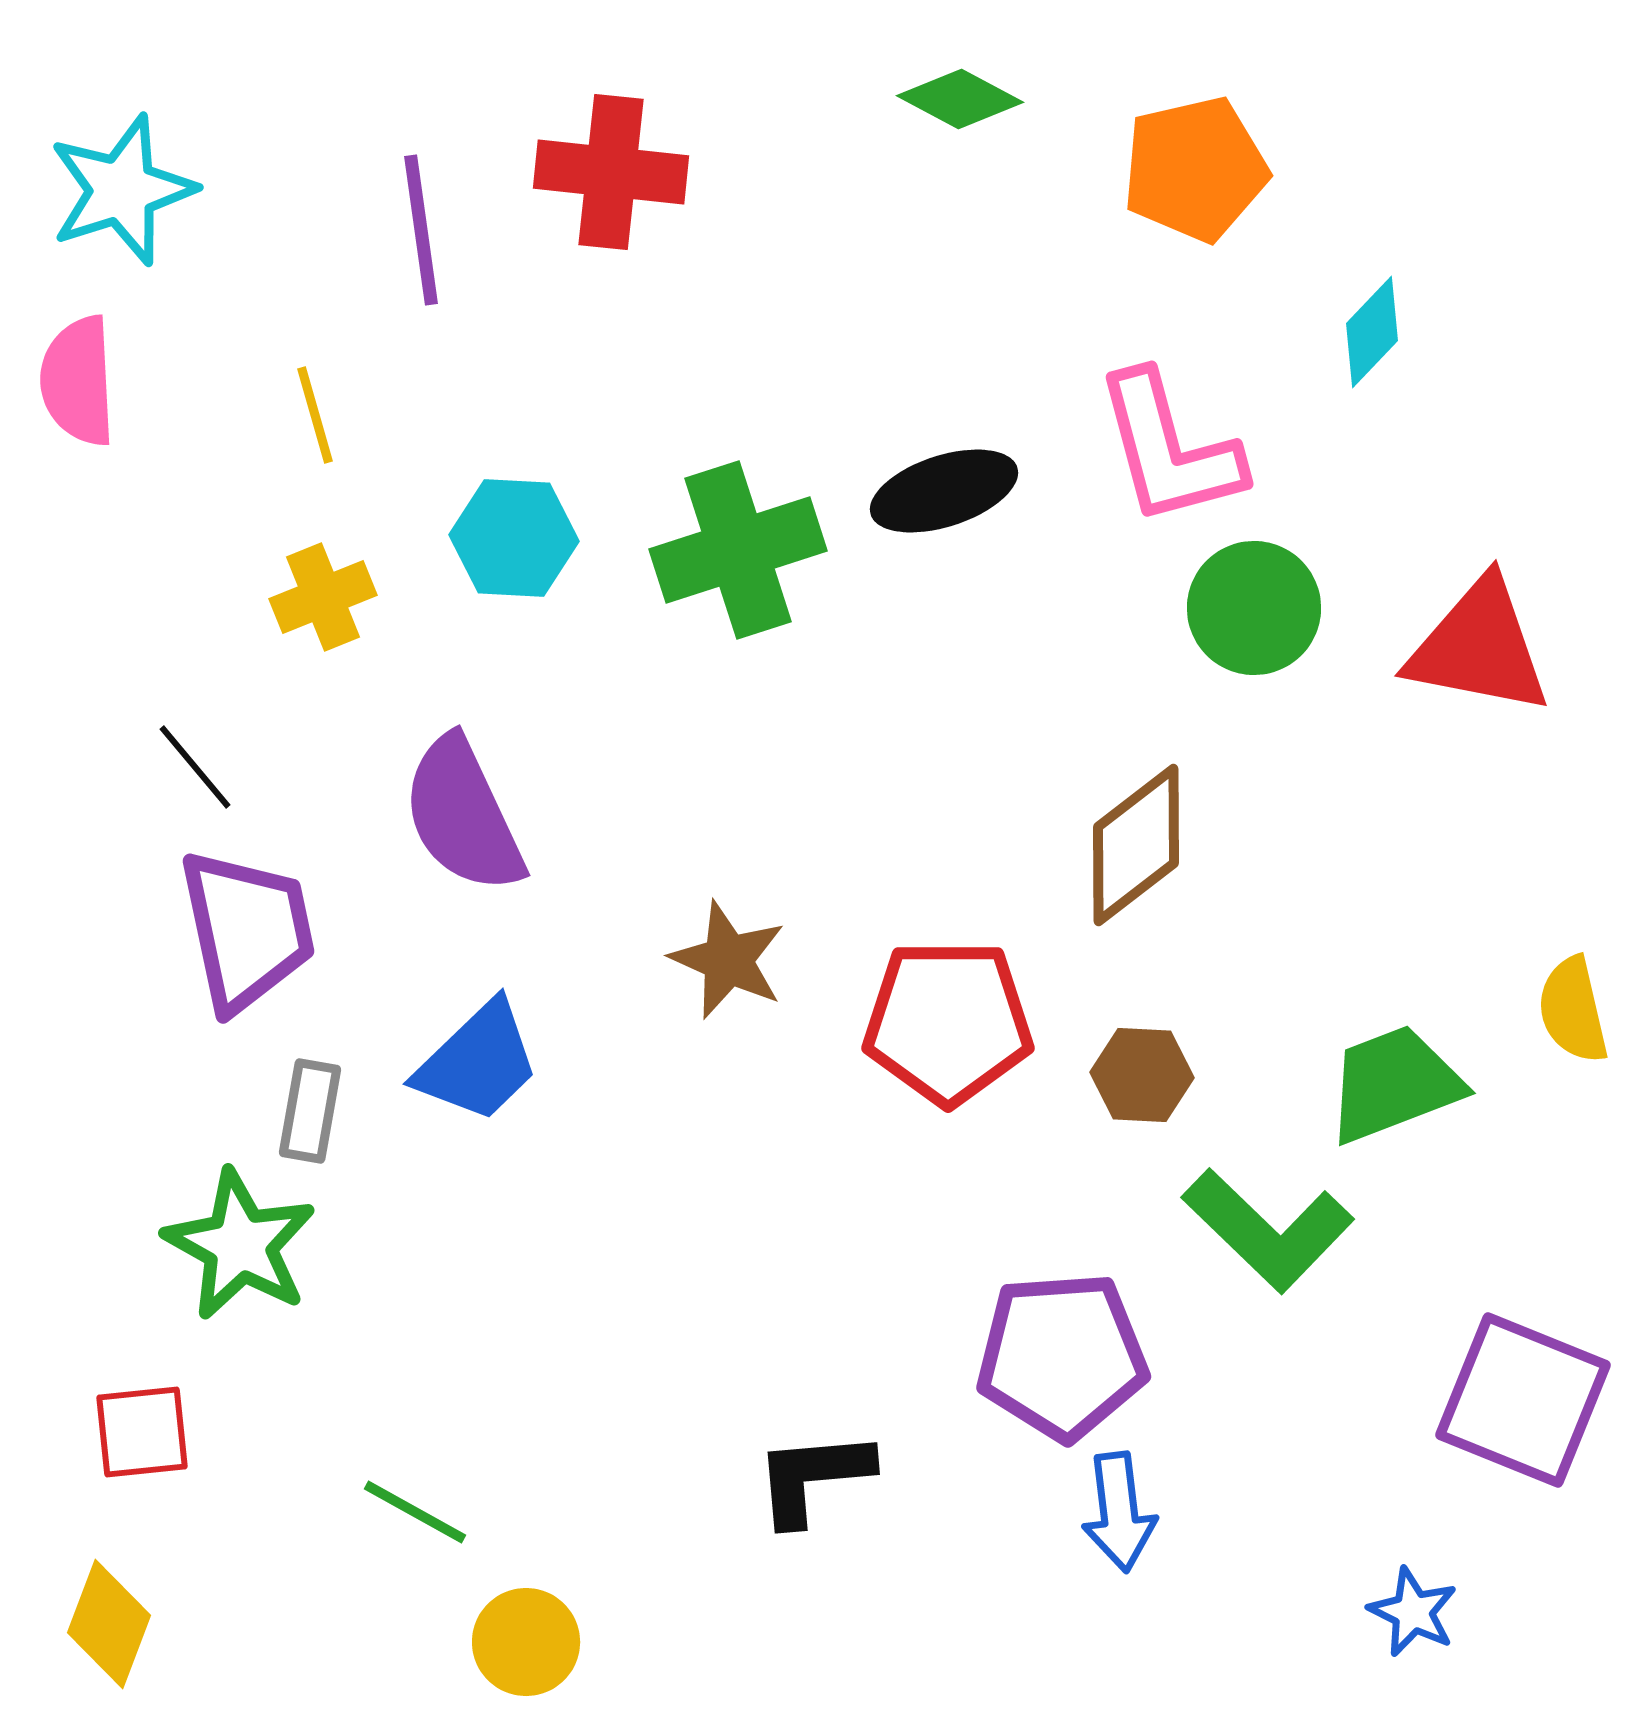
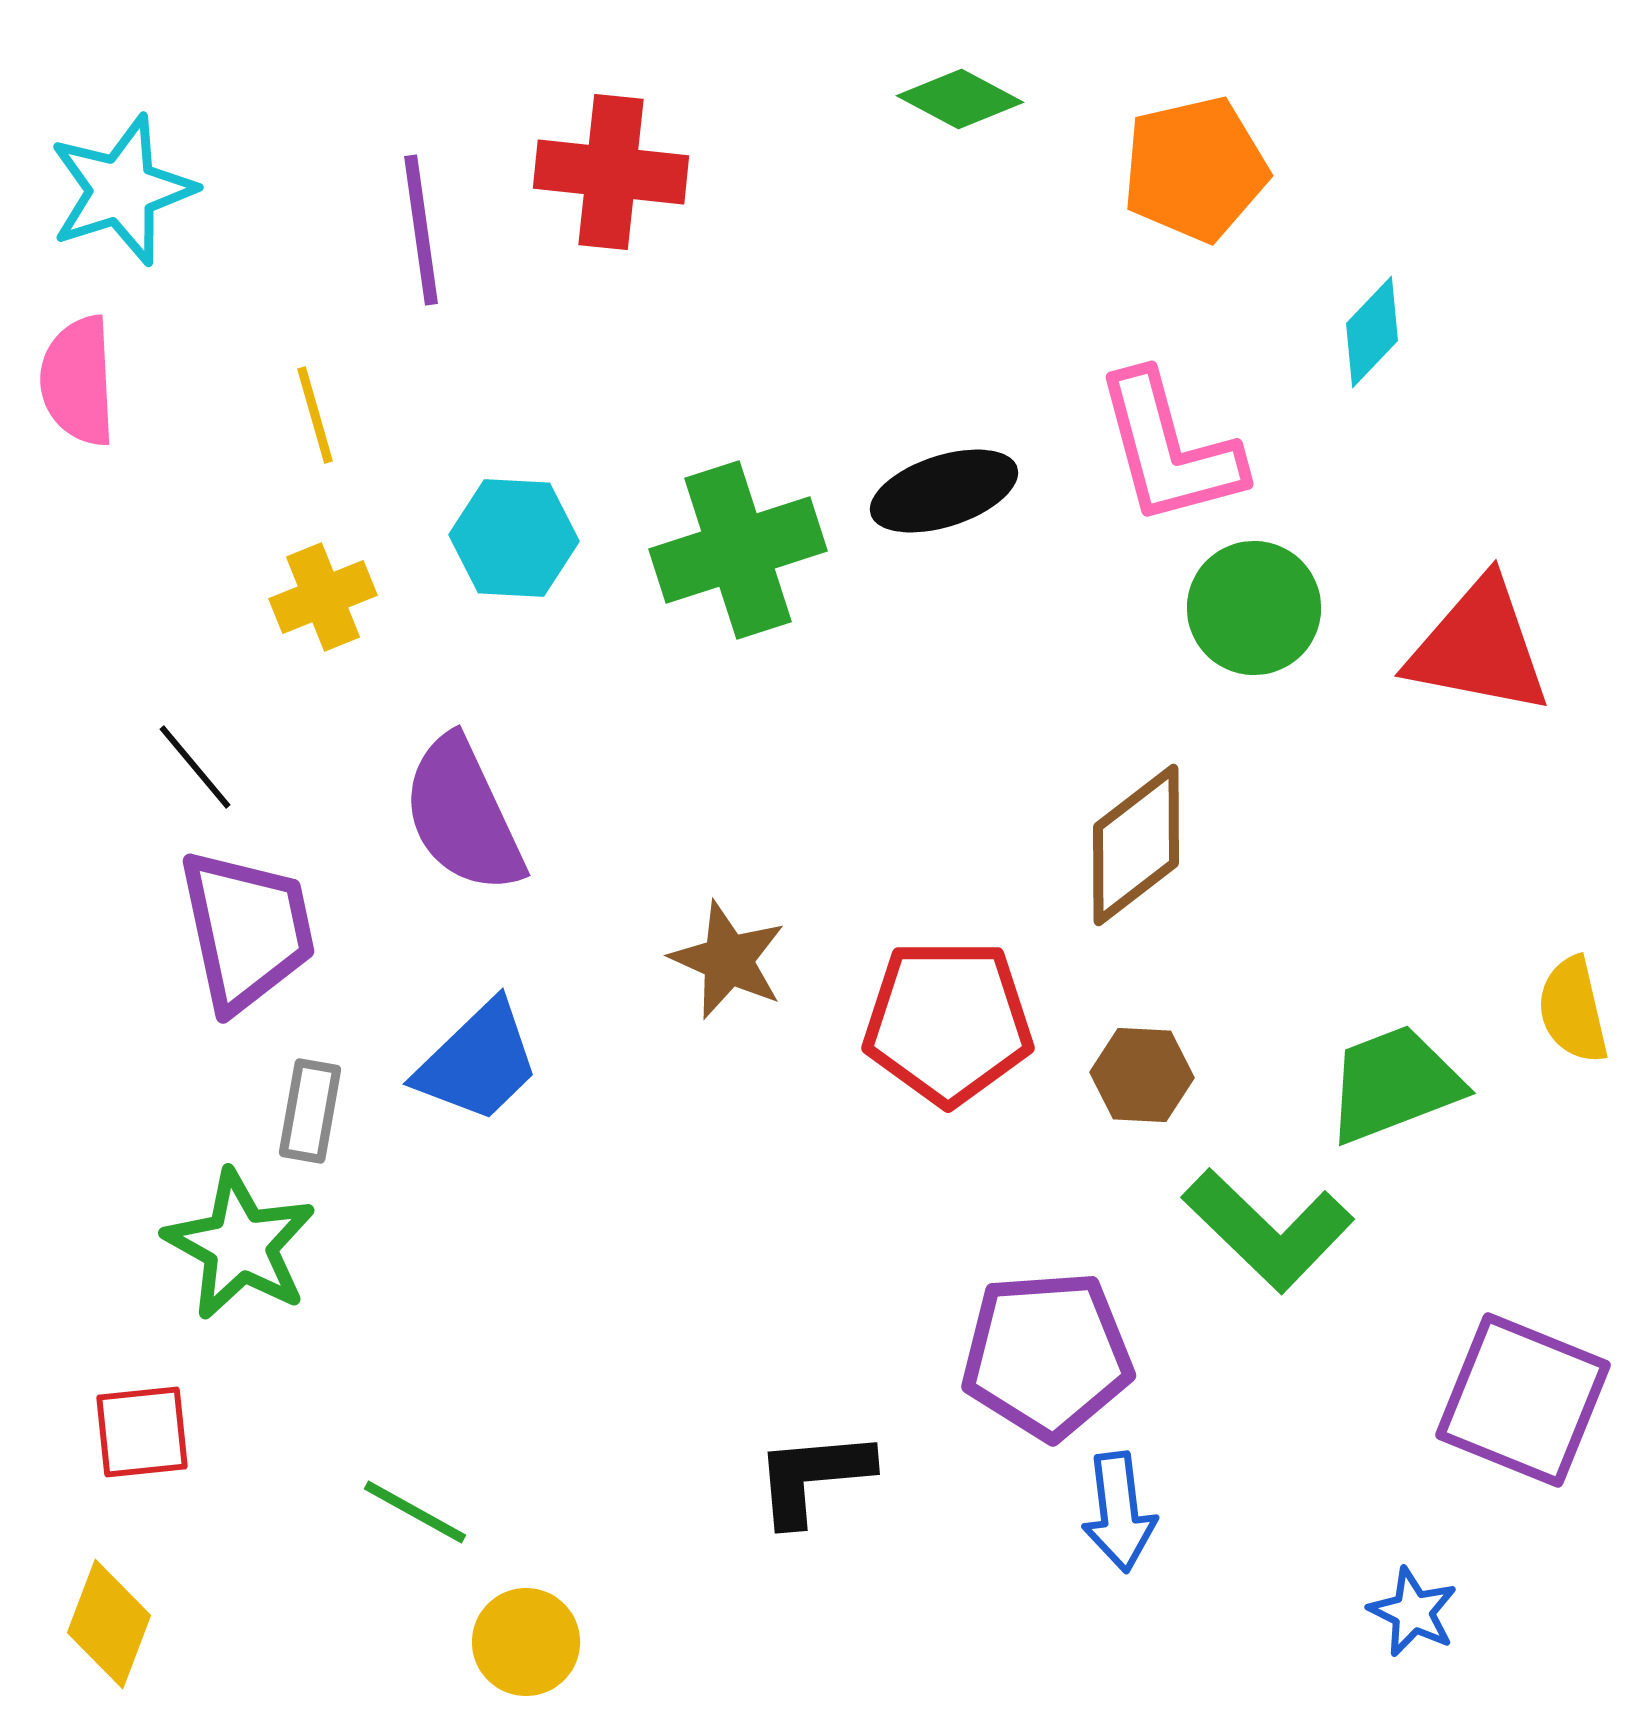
purple pentagon: moved 15 px left, 1 px up
